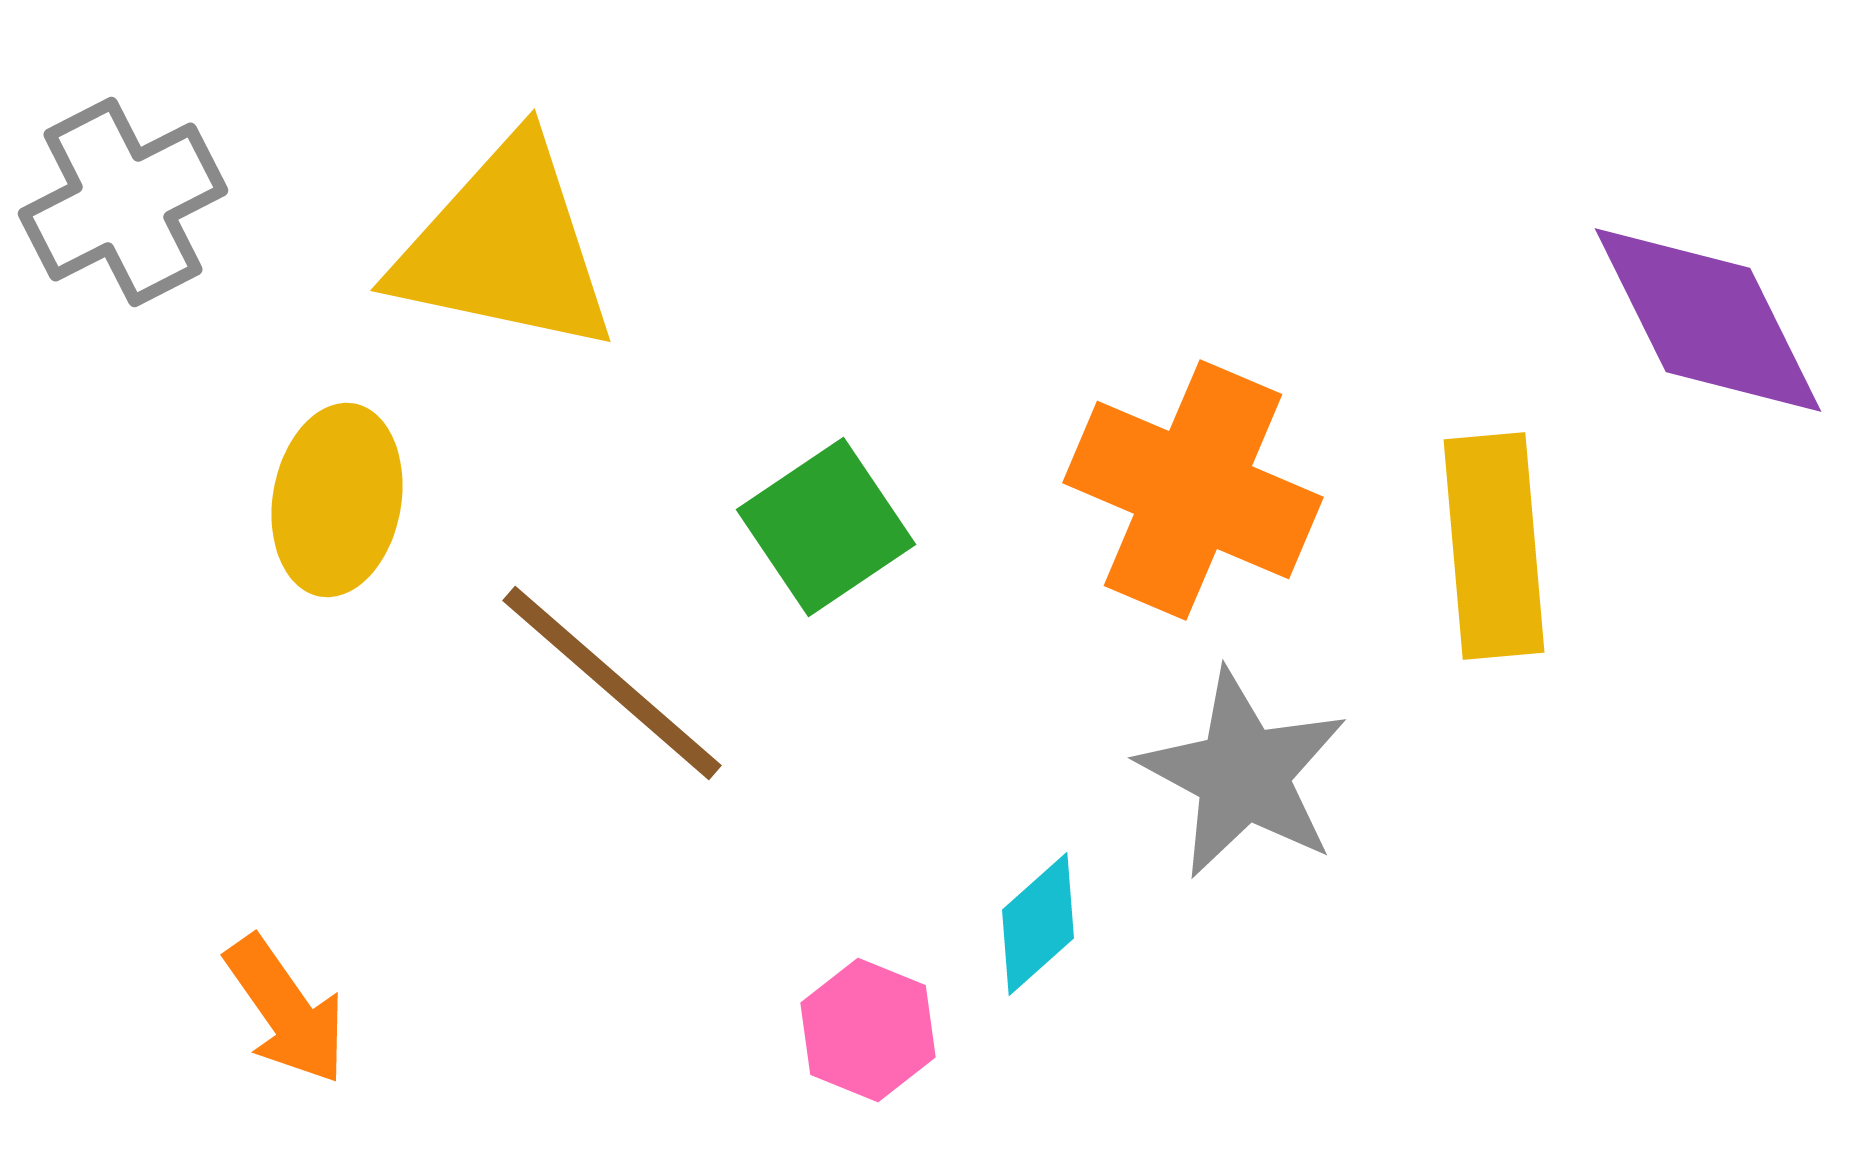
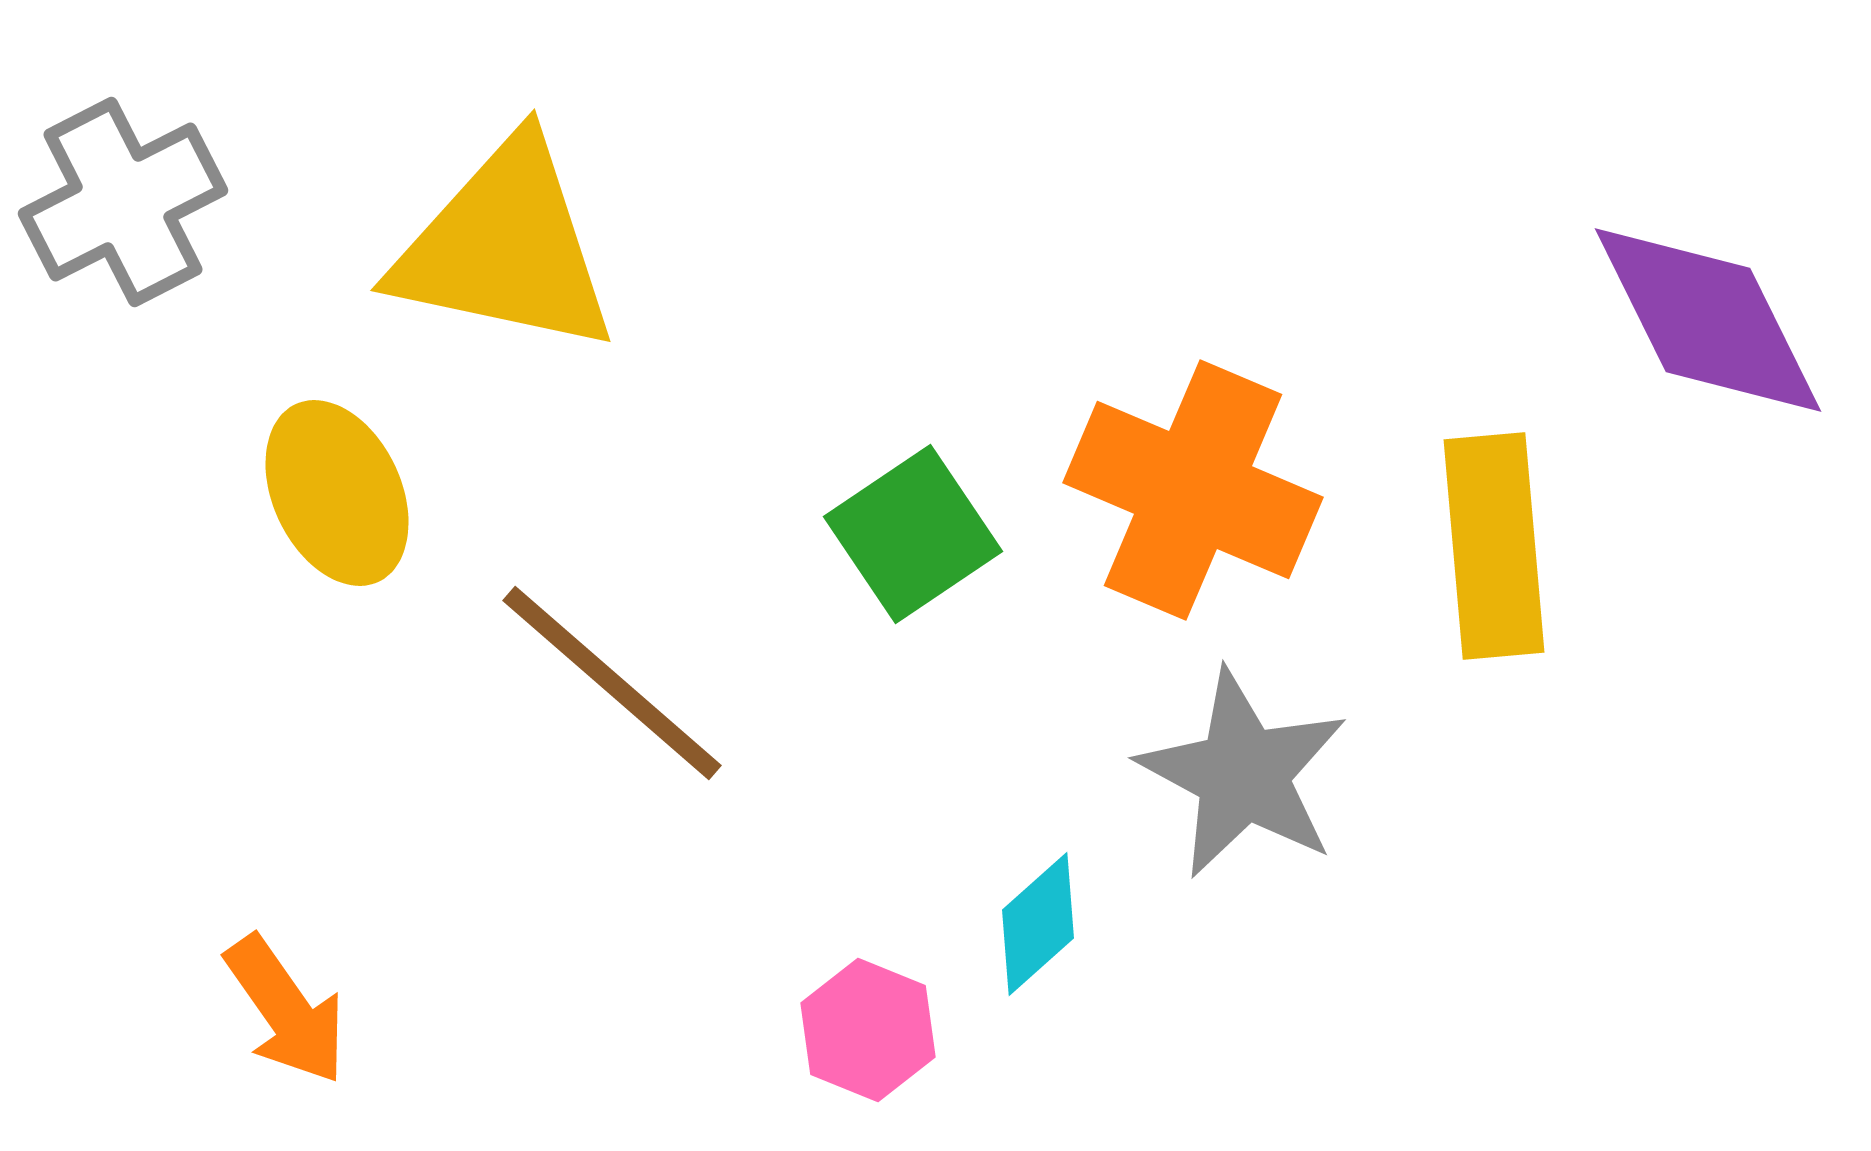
yellow ellipse: moved 7 px up; rotated 35 degrees counterclockwise
green square: moved 87 px right, 7 px down
